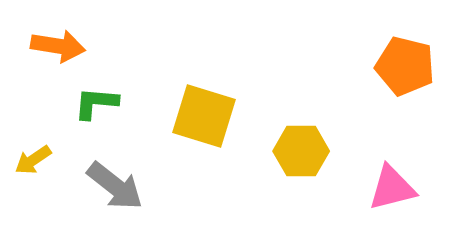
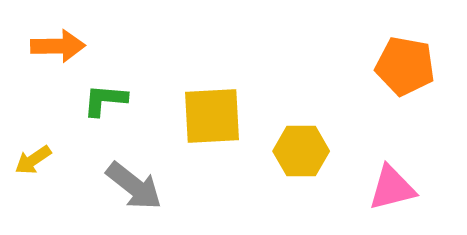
orange arrow: rotated 10 degrees counterclockwise
orange pentagon: rotated 4 degrees counterclockwise
green L-shape: moved 9 px right, 3 px up
yellow square: moved 8 px right; rotated 20 degrees counterclockwise
gray arrow: moved 19 px right
